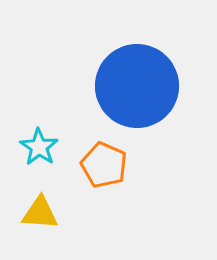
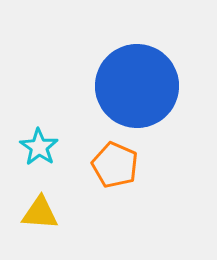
orange pentagon: moved 11 px right
